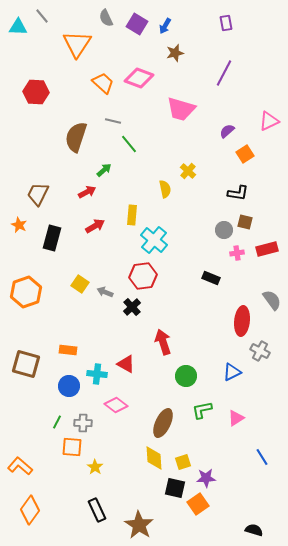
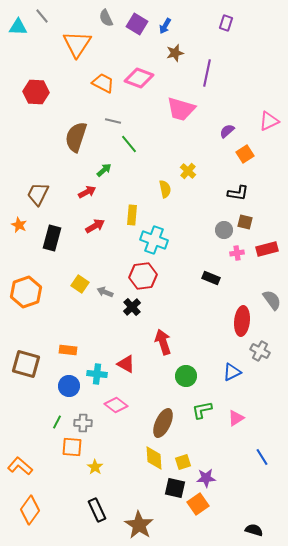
purple rectangle at (226, 23): rotated 28 degrees clockwise
purple line at (224, 73): moved 17 px left; rotated 16 degrees counterclockwise
orange trapezoid at (103, 83): rotated 15 degrees counterclockwise
cyan cross at (154, 240): rotated 20 degrees counterclockwise
